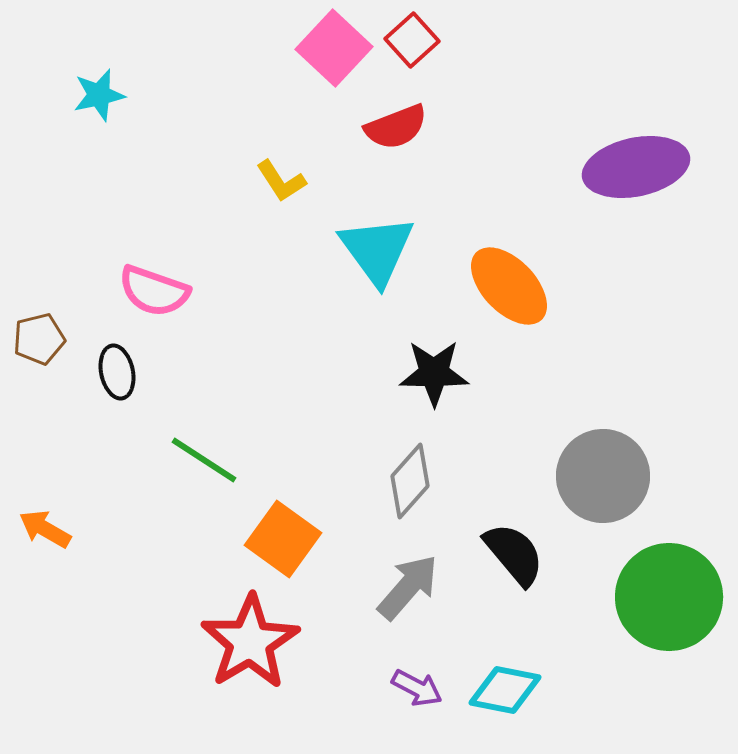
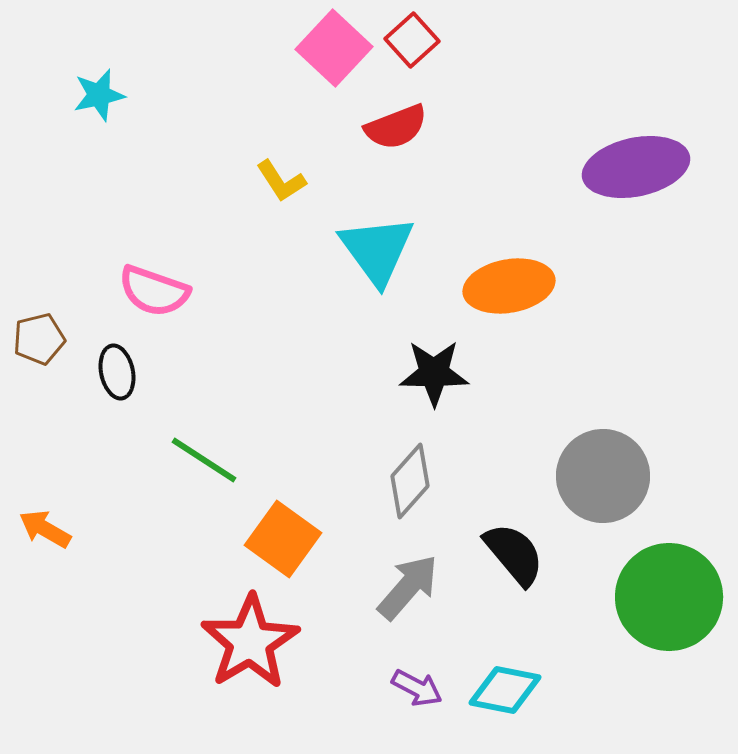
orange ellipse: rotated 56 degrees counterclockwise
